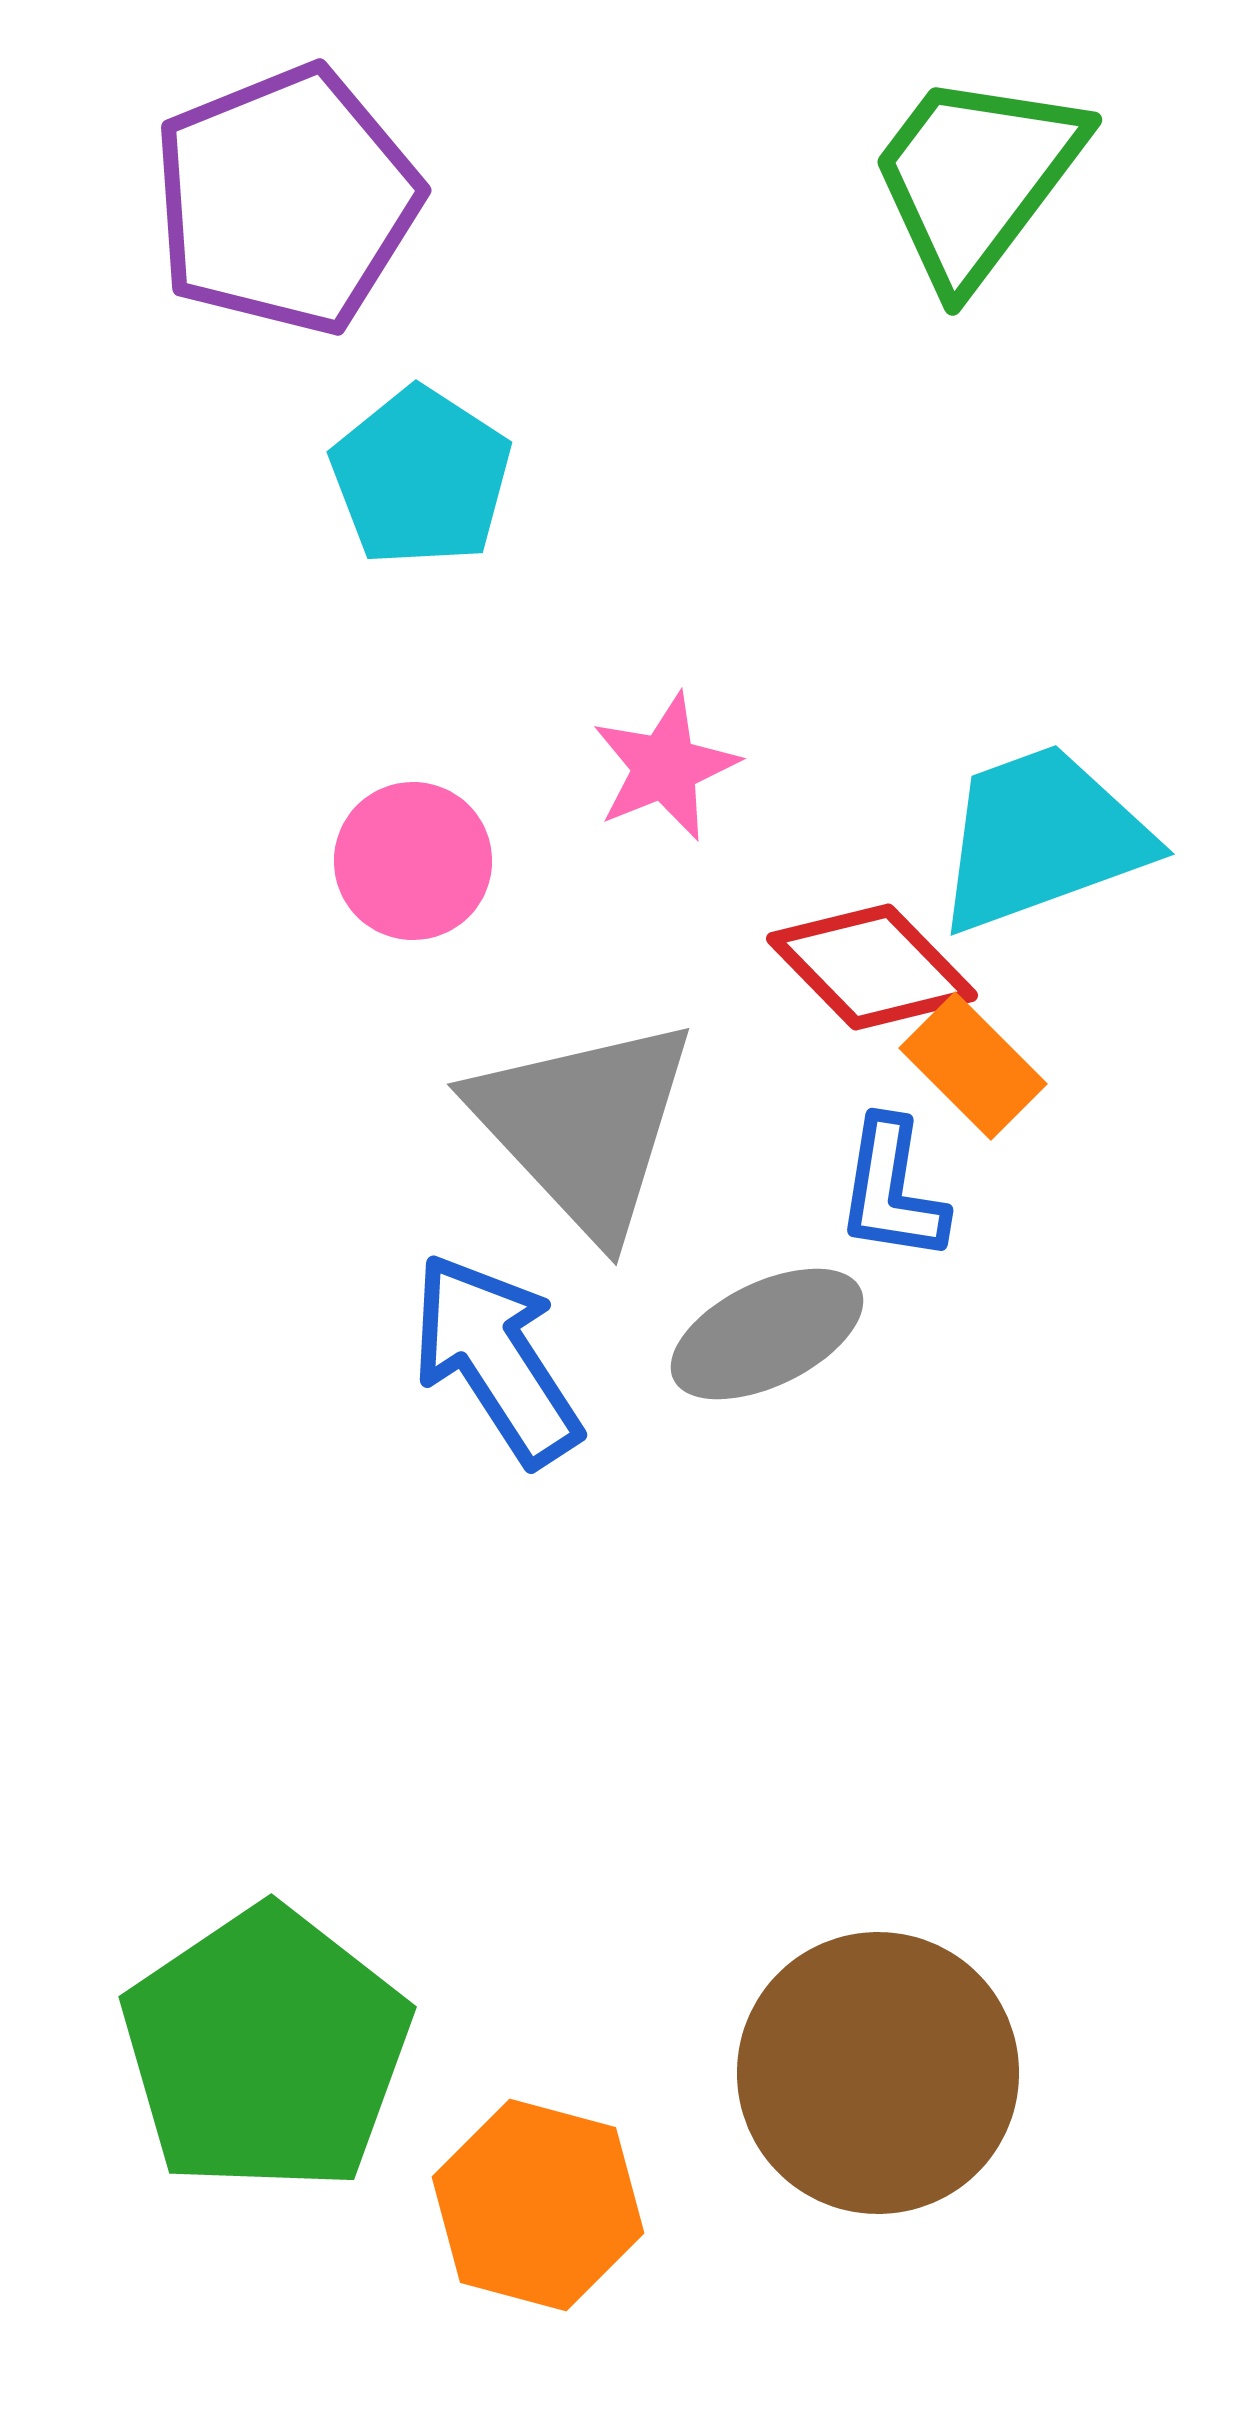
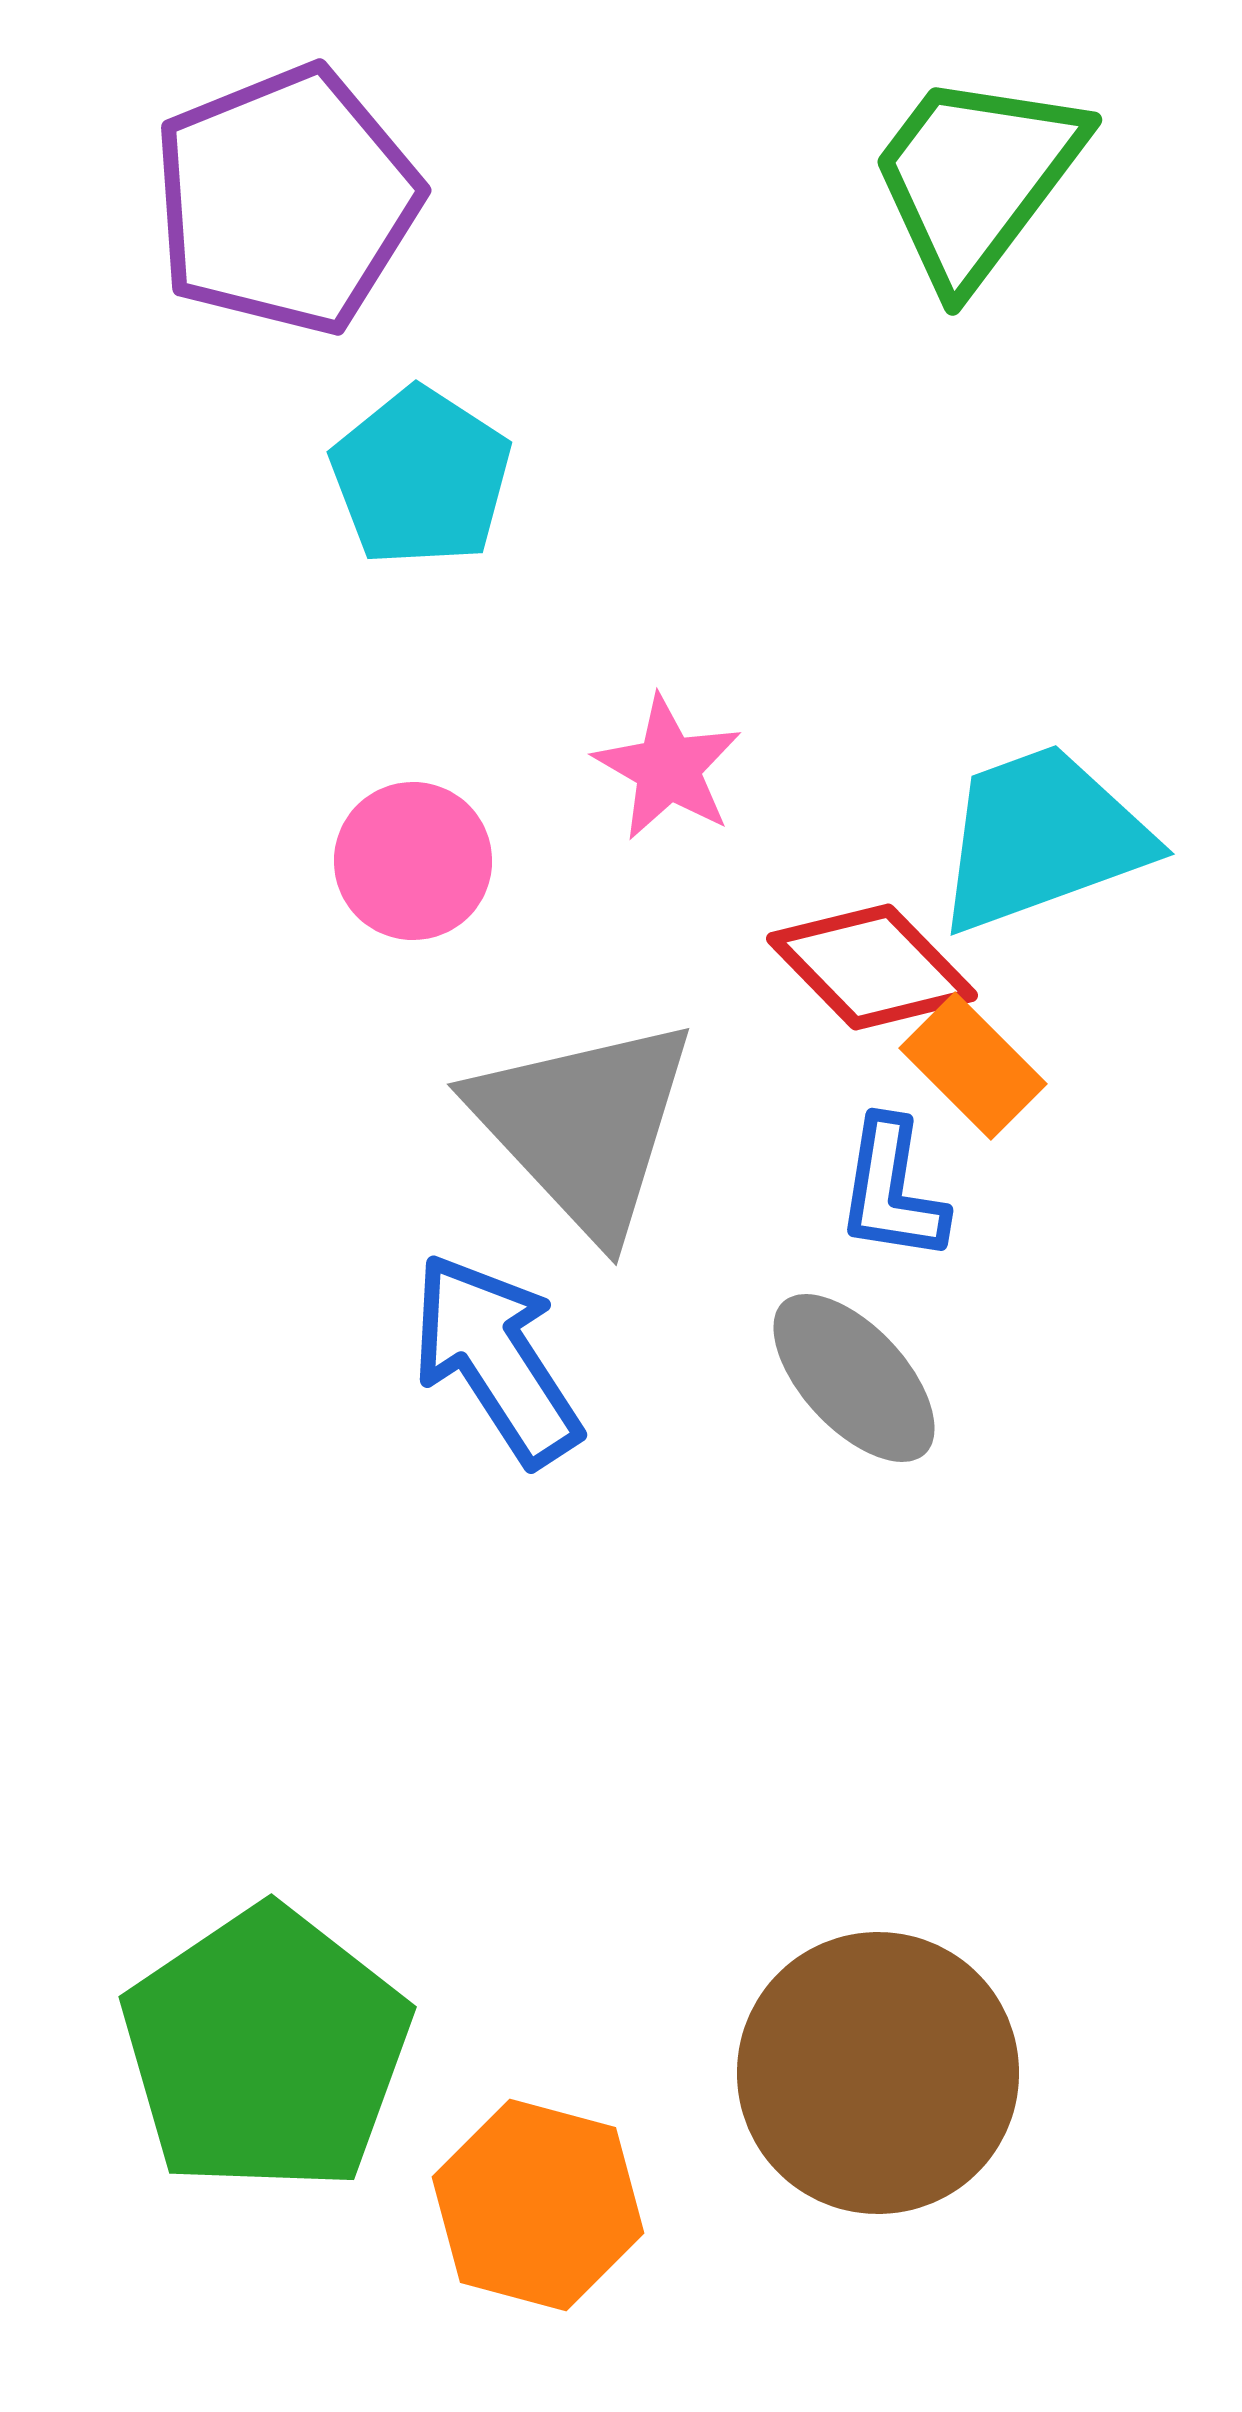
pink star: moved 3 px right, 1 px down; rotated 20 degrees counterclockwise
gray ellipse: moved 87 px right, 44 px down; rotated 73 degrees clockwise
